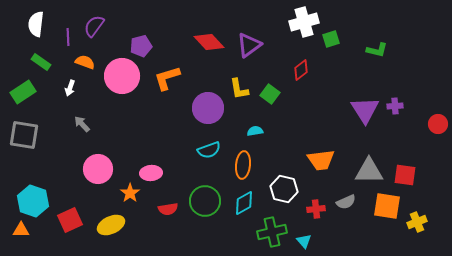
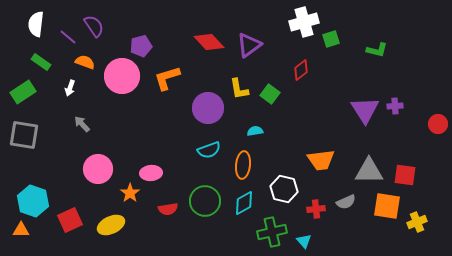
purple semicircle at (94, 26): rotated 110 degrees clockwise
purple line at (68, 37): rotated 48 degrees counterclockwise
